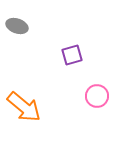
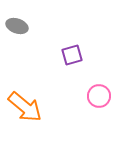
pink circle: moved 2 px right
orange arrow: moved 1 px right
